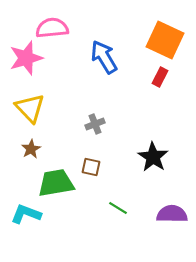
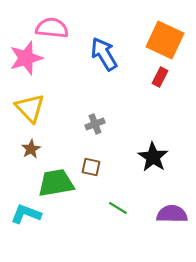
pink semicircle: rotated 12 degrees clockwise
blue arrow: moved 3 px up
